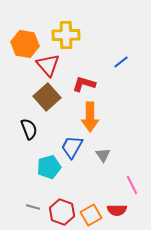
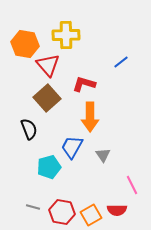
brown square: moved 1 px down
red hexagon: rotated 10 degrees counterclockwise
